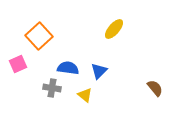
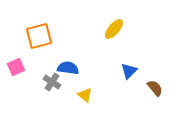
orange square: rotated 28 degrees clockwise
pink square: moved 2 px left, 3 px down
blue triangle: moved 30 px right
gray cross: moved 6 px up; rotated 24 degrees clockwise
